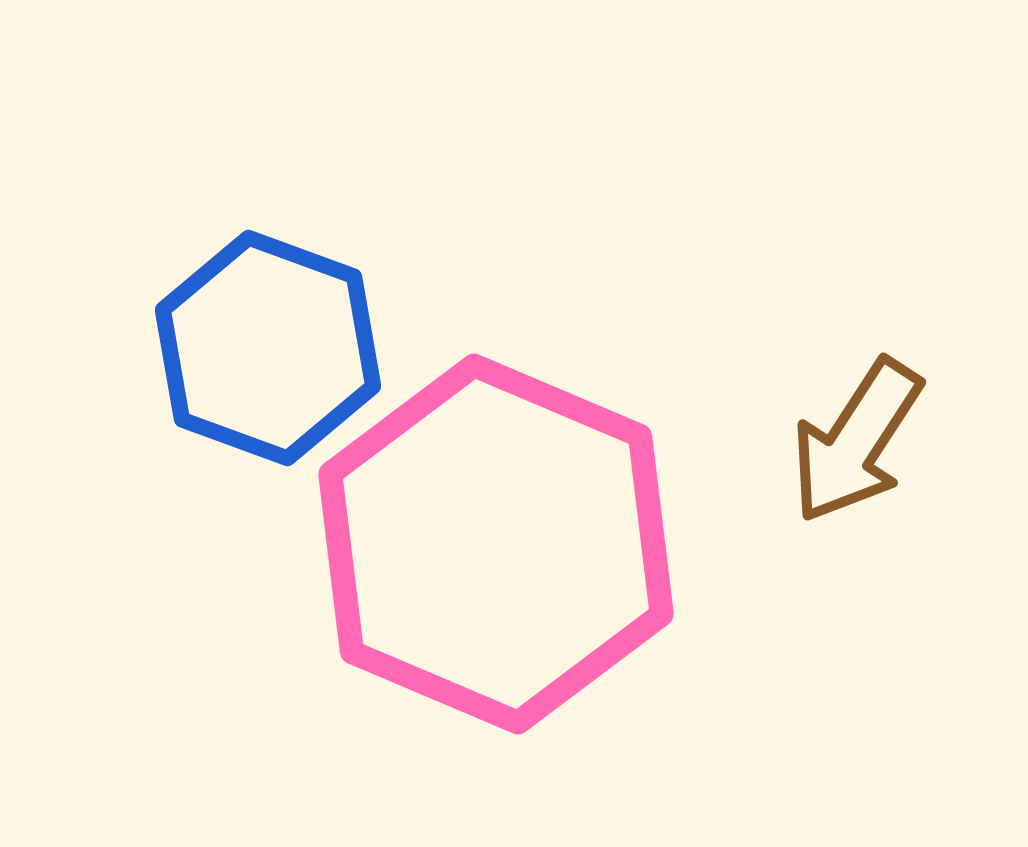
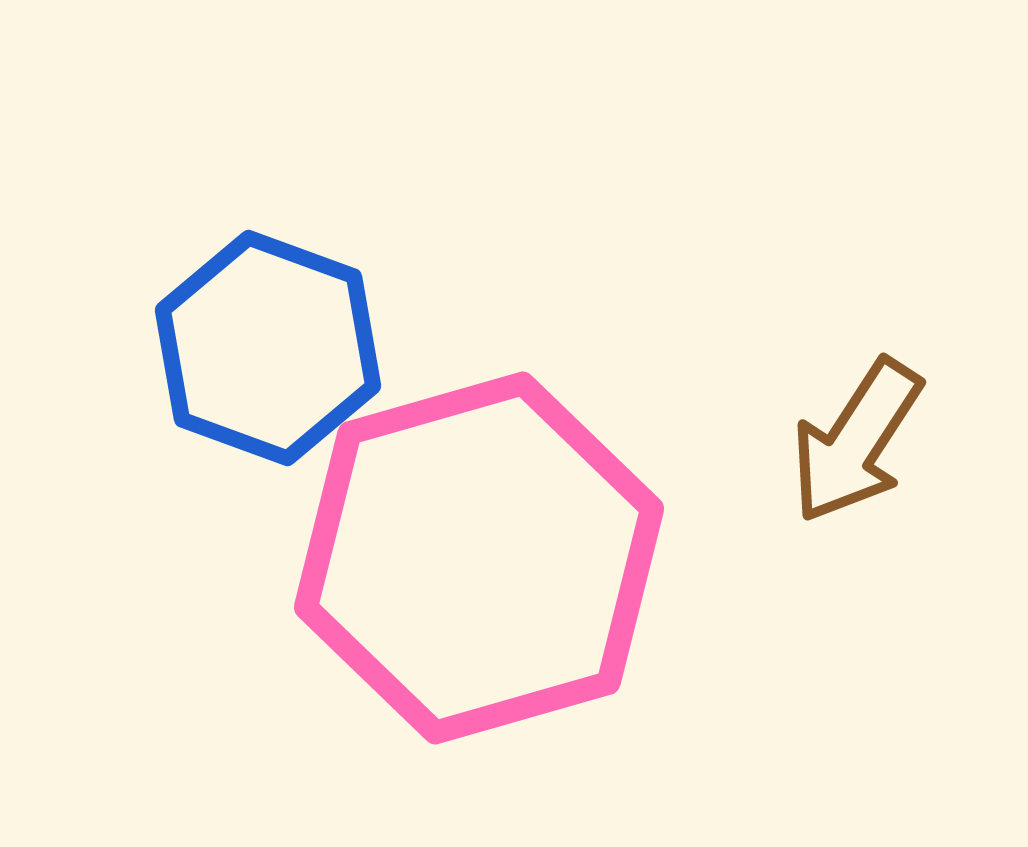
pink hexagon: moved 17 px left, 14 px down; rotated 21 degrees clockwise
